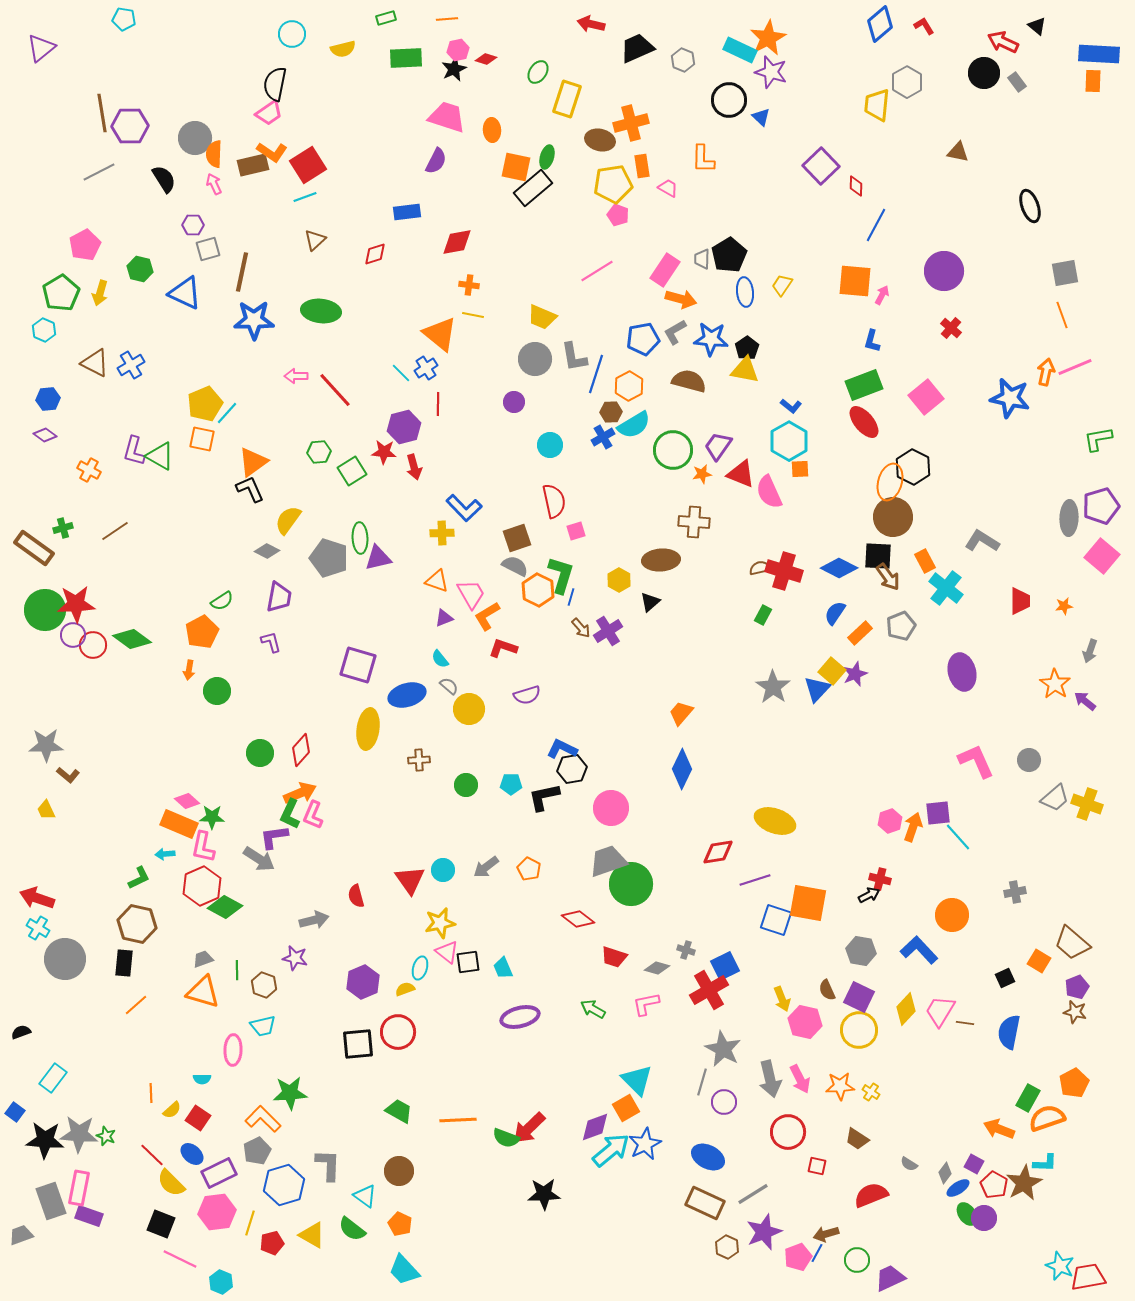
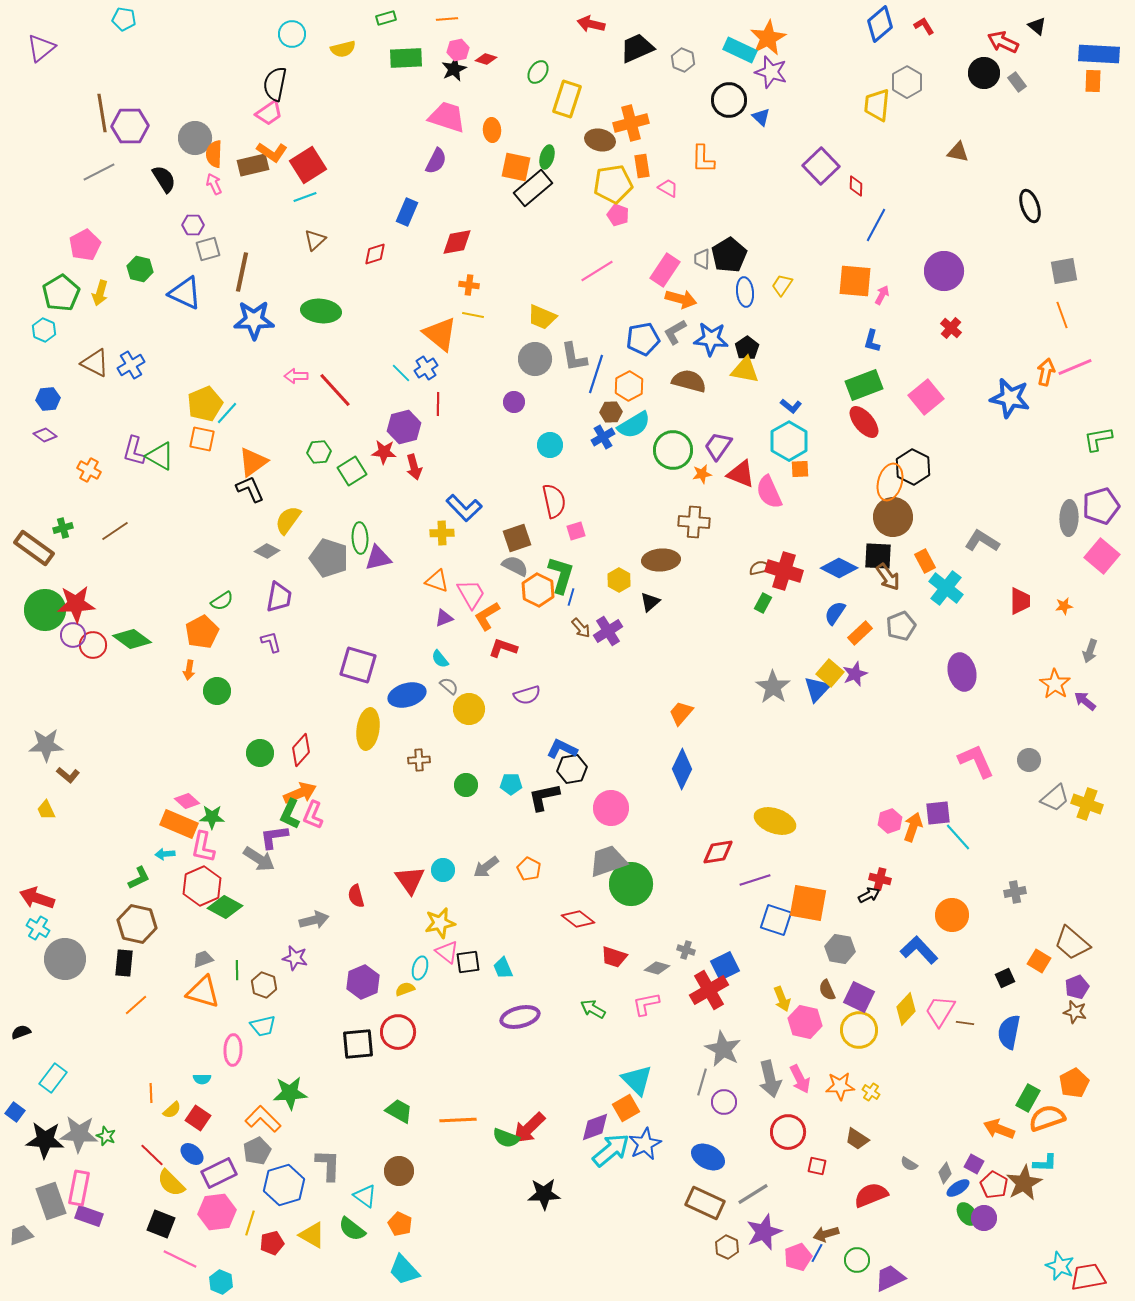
blue rectangle at (407, 212): rotated 60 degrees counterclockwise
gray square at (1065, 273): moved 1 px left, 2 px up
green rectangle at (763, 615): moved 12 px up
yellow square at (832, 671): moved 2 px left, 2 px down
gray hexagon at (861, 951): moved 21 px left, 2 px up
